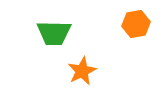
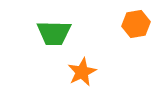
orange star: moved 1 px down
